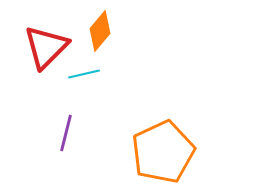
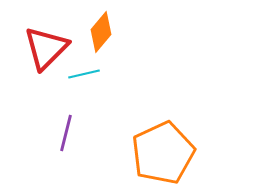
orange diamond: moved 1 px right, 1 px down
red triangle: moved 1 px down
orange pentagon: moved 1 px down
